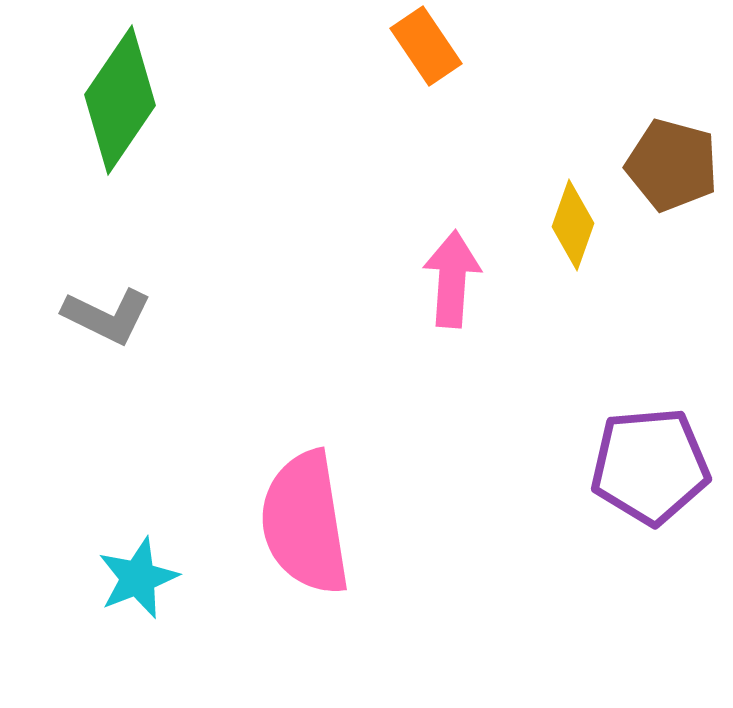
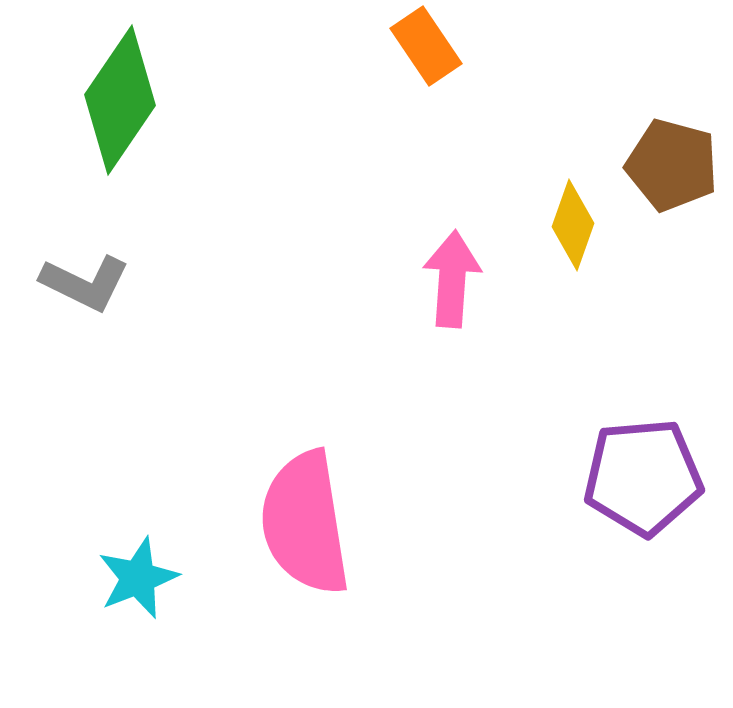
gray L-shape: moved 22 px left, 33 px up
purple pentagon: moved 7 px left, 11 px down
